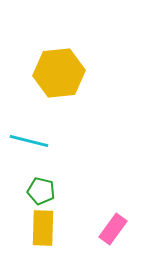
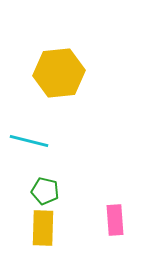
green pentagon: moved 4 px right
pink rectangle: moved 2 px right, 9 px up; rotated 40 degrees counterclockwise
